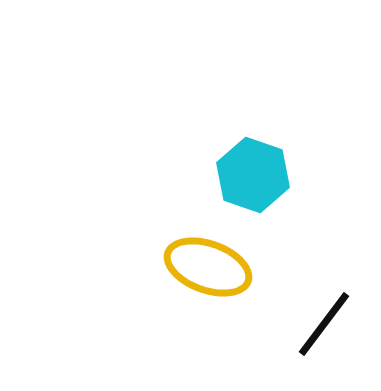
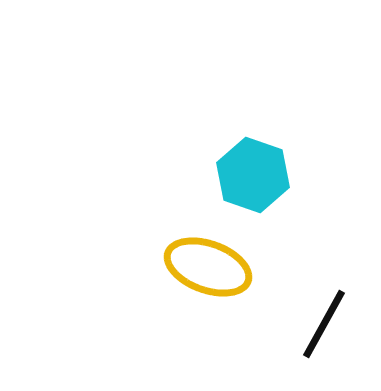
black line: rotated 8 degrees counterclockwise
